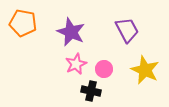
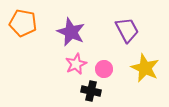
yellow star: moved 2 px up
